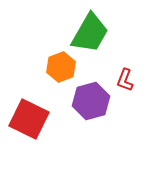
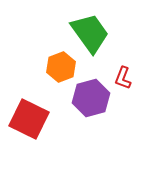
green trapezoid: rotated 66 degrees counterclockwise
red L-shape: moved 2 px left, 2 px up
purple hexagon: moved 3 px up
